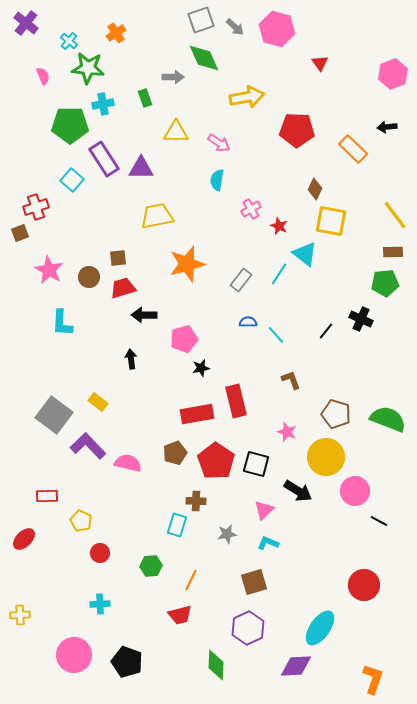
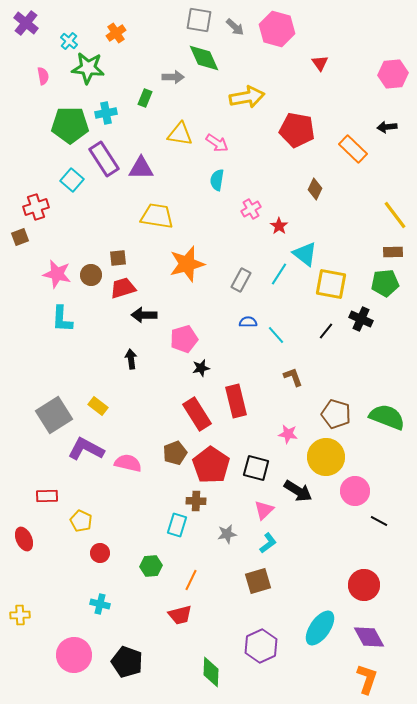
gray square at (201, 20): moved 2 px left; rotated 28 degrees clockwise
pink hexagon at (393, 74): rotated 16 degrees clockwise
pink semicircle at (43, 76): rotated 12 degrees clockwise
green rectangle at (145, 98): rotated 42 degrees clockwise
cyan cross at (103, 104): moved 3 px right, 9 px down
red pentagon at (297, 130): rotated 8 degrees clockwise
yellow triangle at (176, 132): moved 4 px right, 2 px down; rotated 8 degrees clockwise
pink arrow at (219, 143): moved 2 px left
yellow trapezoid at (157, 216): rotated 20 degrees clockwise
yellow square at (331, 221): moved 63 px down
red star at (279, 226): rotated 12 degrees clockwise
brown square at (20, 233): moved 4 px down
pink star at (49, 270): moved 8 px right, 4 px down; rotated 16 degrees counterclockwise
brown circle at (89, 277): moved 2 px right, 2 px up
gray rectangle at (241, 280): rotated 10 degrees counterclockwise
cyan L-shape at (62, 323): moved 4 px up
brown L-shape at (291, 380): moved 2 px right, 3 px up
yellow rectangle at (98, 402): moved 4 px down
red rectangle at (197, 414): rotated 68 degrees clockwise
gray square at (54, 415): rotated 21 degrees clockwise
green semicircle at (388, 419): moved 1 px left, 2 px up
pink star at (287, 432): moved 1 px right, 2 px down; rotated 12 degrees counterclockwise
purple L-shape at (88, 446): moved 2 px left, 3 px down; rotated 18 degrees counterclockwise
red pentagon at (216, 461): moved 5 px left, 4 px down
black square at (256, 464): moved 4 px down
red ellipse at (24, 539): rotated 70 degrees counterclockwise
cyan L-shape at (268, 543): rotated 120 degrees clockwise
brown square at (254, 582): moved 4 px right, 1 px up
cyan cross at (100, 604): rotated 18 degrees clockwise
purple hexagon at (248, 628): moved 13 px right, 18 px down
green diamond at (216, 665): moved 5 px left, 7 px down
purple diamond at (296, 666): moved 73 px right, 29 px up; rotated 64 degrees clockwise
orange L-shape at (373, 679): moved 6 px left
